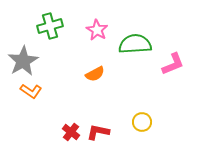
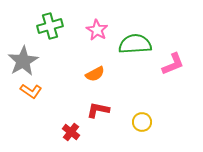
red L-shape: moved 22 px up
